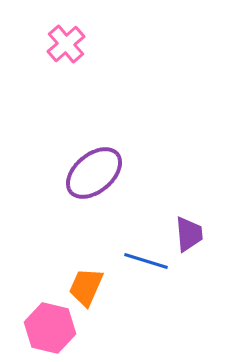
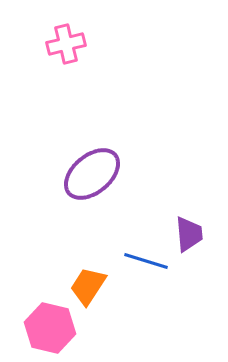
pink cross: rotated 27 degrees clockwise
purple ellipse: moved 2 px left, 1 px down
orange trapezoid: moved 2 px right, 1 px up; rotated 9 degrees clockwise
